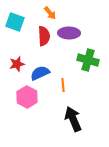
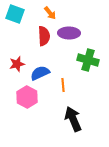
cyan square: moved 8 px up
